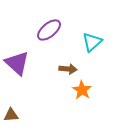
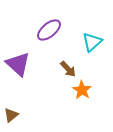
purple triangle: moved 1 px right, 1 px down
brown arrow: rotated 42 degrees clockwise
brown triangle: rotated 35 degrees counterclockwise
